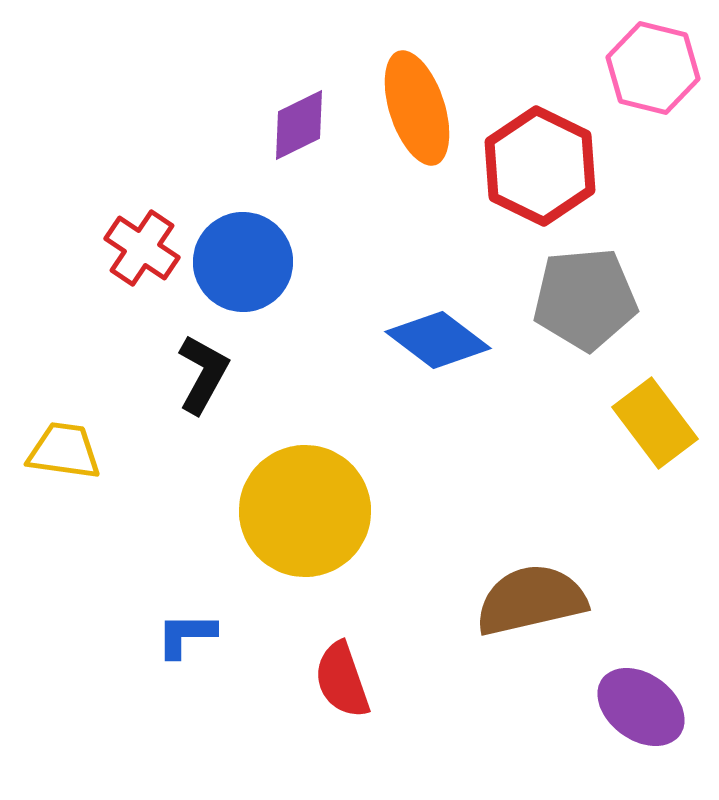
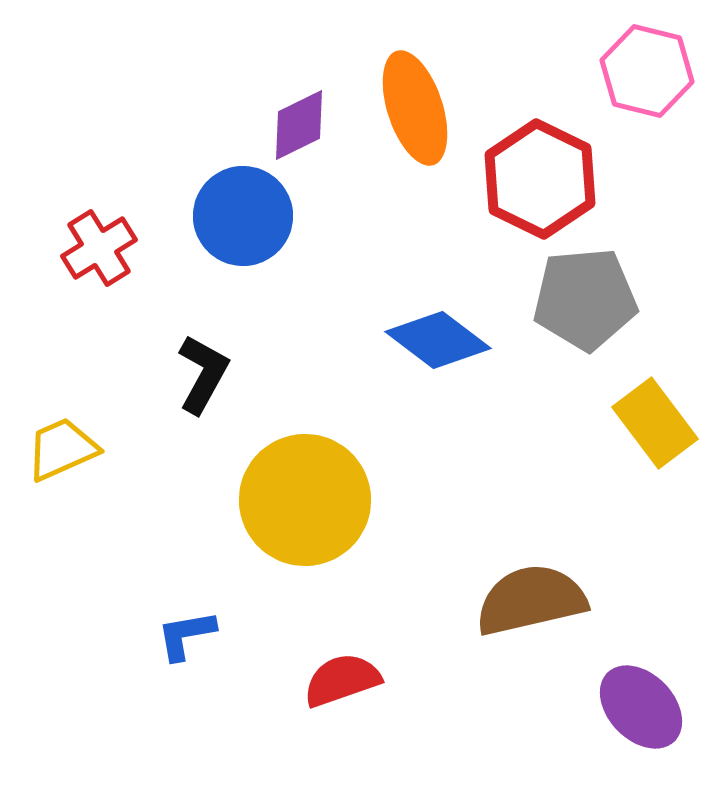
pink hexagon: moved 6 px left, 3 px down
orange ellipse: moved 2 px left
red hexagon: moved 13 px down
red cross: moved 43 px left; rotated 24 degrees clockwise
blue circle: moved 46 px up
yellow trapezoid: moved 2 px left, 2 px up; rotated 32 degrees counterclockwise
yellow circle: moved 11 px up
blue L-shape: rotated 10 degrees counterclockwise
red semicircle: rotated 90 degrees clockwise
purple ellipse: rotated 10 degrees clockwise
